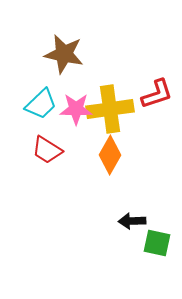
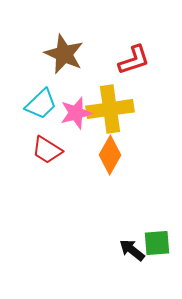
brown star: rotated 12 degrees clockwise
red L-shape: moved 23 px left, 34 px up
pink star: moved 4 px down; rotated 16 degrees counterclockwise
black arrow: moved 29 px down; rotated 40 degrees clockwise
green square: rotated 16 degrees counterclockwise
